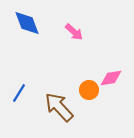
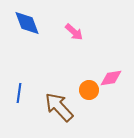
blue line: rotated 24 degrees counterclockwise
